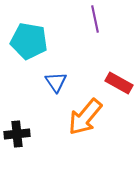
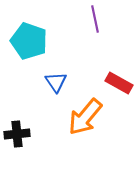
cyan pentagon: rotated 9 degrees clockwise
